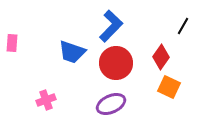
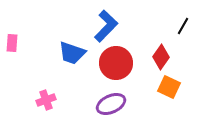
blue L-shape: moved 5 px left
blue trapezoid: moved 1 px down
